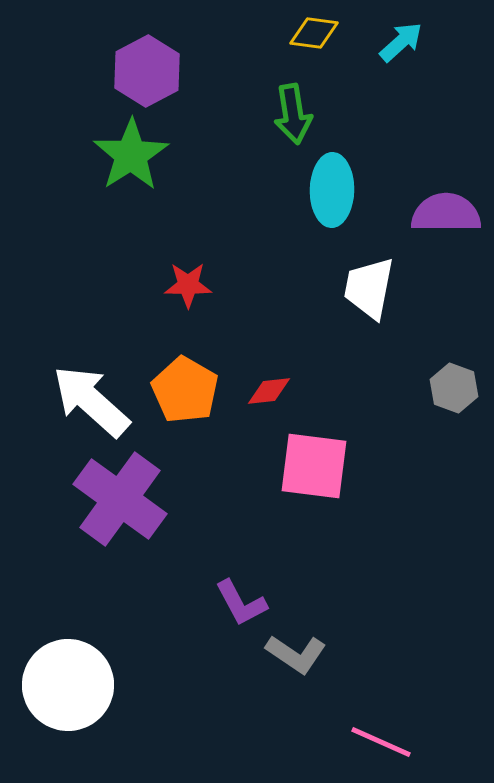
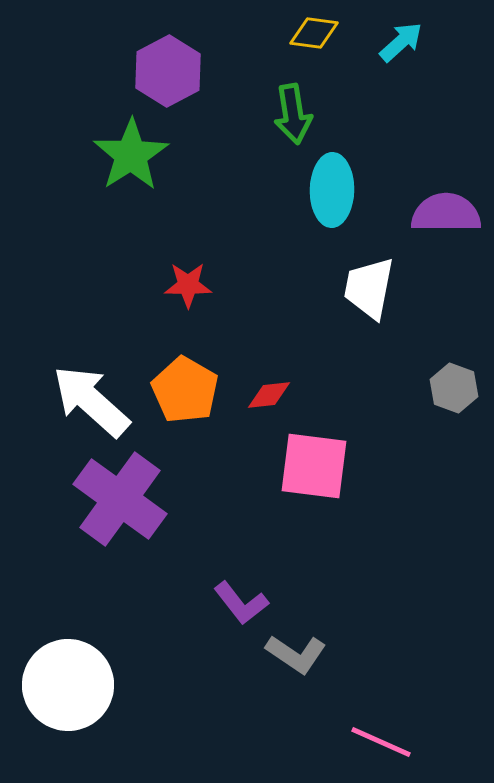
purple hexagon: moved 21 px right
red diamond: moved 4 px down
purple L-shape: rotated 10 degrees counterclockwise
